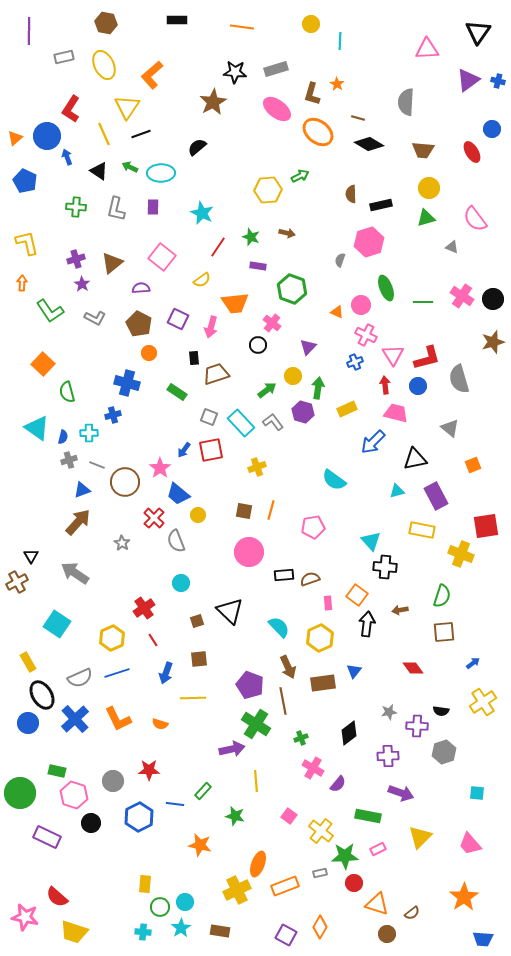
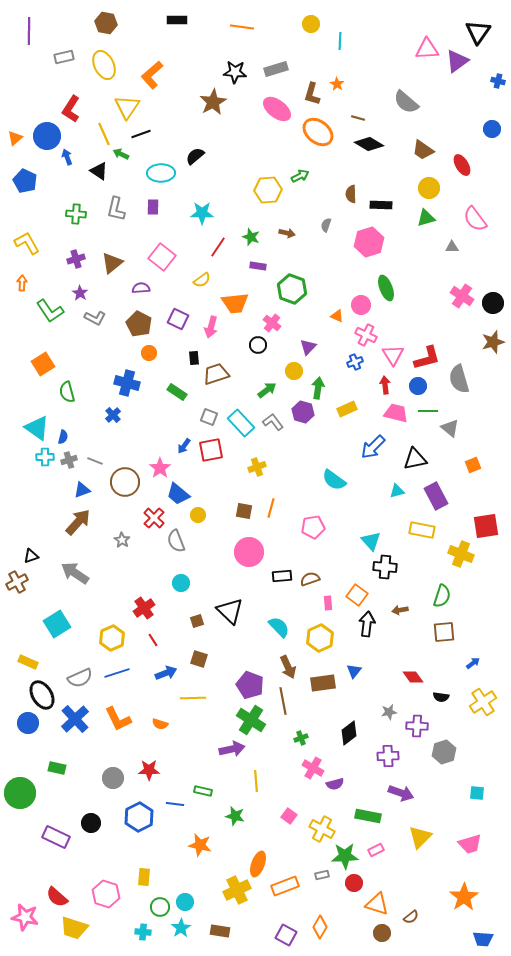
purple triangle at (468, 80): moved 11 px left, 19 px up
gray semicircle at (406, 102): rotated 52 degrees counterclockwise
black semicircle at (197, 147): moved 2 px left, 9 px down
brown trapezoid at (423, 150): rotated 30 degrees clockwise
red ellipse at (472, 152): moved 10 px left, 13 px down
green arrow at (130, 167): moved 9 px left, 13 px up
black rectangle at (381, 205): rotated 15 degrees clockwise
green cross at (76, 207): moved 7 px down
cyan star at (202, 213): rotated 25 degrees counterclockwise
yellow L-shape at (27, 243): rotated 16 degrees counterclockwise
gray triangle at (452, 247): rotated 24 degrees counterclockwise
gray semicircle at (340, 260): moved 14 px left, 35 px up
purple star at (82, 284): moved 2 px left, 9 px down
black circle at (493, 299): moved 4 px down
green line at (423, 302): moved 5 px right, 109 px down
orange triangle at (337, 312): moved 4 px down
orange square at (43, 364): rotated 15 degrees clockwise
yellow circle at (293, 376): moved 1 px right, 5 px up
blue cross at (113, 415): rotated 28 degrees counterclockwise
cyan cross at (89, 433): moved 44 px left, 24 px down
blue arrow at (373, 442): moved 5 px down
blue arrow at (184, 450): moved 4 px up
gray line at (97, 465): moved 2 px left, 4 px up
orange line at (271, 510): moved 2 px up
gray star at (122, 543): moved 3 px up
black triangle at (31, 556): rotated 42 degrees clockwise
black rectangle at (284, 575): moved 2 px left, 1 px down
cyan square at (57, 624): rotated 24 degrees clockwise
brown square at (199, 659): rotated 24 degrees clockwise
yellow rectangle at (28, 662): rotated 36 degrees counterclockwise
red diamond at (413, 668): moved 9 px down
blue arrow at (166, 673): rotated 130 degrees counterclockwise
black semicircle at (441, 711): moved 14 px up
green cross at (256, 724): moved 5 px left, 4 px up
green rectangle at (57, 771): moved 3 px up
gray circle at (113, 781): moved 3 px up
purple semicircle at (338, 784): moved 3 px left; rotated 36 degrees clockwise
green rectangle at (203, 791): rotated 60 degrees clockwise
pink hexagon at (74, 795): moved 32 px right, 99 px down
yellow cross at (321, 831): moved 1 px right, 2 px up; rotated 10 degrees counterclockwise
purple rectangle at (47, 837): moved 9 px right
pink trapezoid at (470, 844): rotated 65 degrees counterclockwise
pink rectangle at (378, 849): moved 2 px left, 1 px down
gray rectangle at (320, 873): moved 2 px right, 2 px down
yellow rectangle at (145, 884): moved 1 px left, 7 px up
brown semicircle at (412, 913): moved 1 px left, 4 px down
yellow trapezoid at (74, 932): moved 4 px up
brown circle at (387, 934): moved 5 px left, 1 px up
